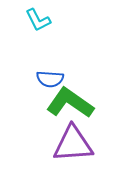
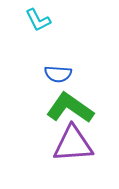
blue semicircle: moved 8 px right, 5 px up
green L-shape: moved 5 px down
